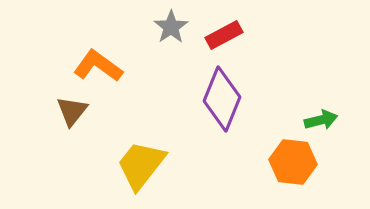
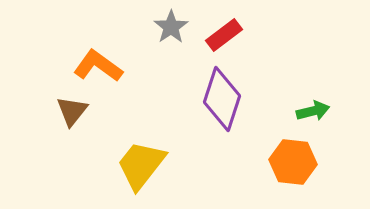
red rectangle: rotated 9 degrees counterclockwise
purple diamond: rotated 4 degrees counterclockwise
green arrow: moved 8 px left, 9 px up
